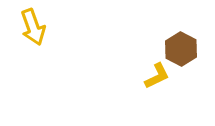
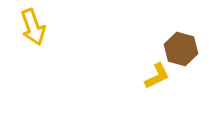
brown hexagon: rotated 12 degrees counterclockwise
